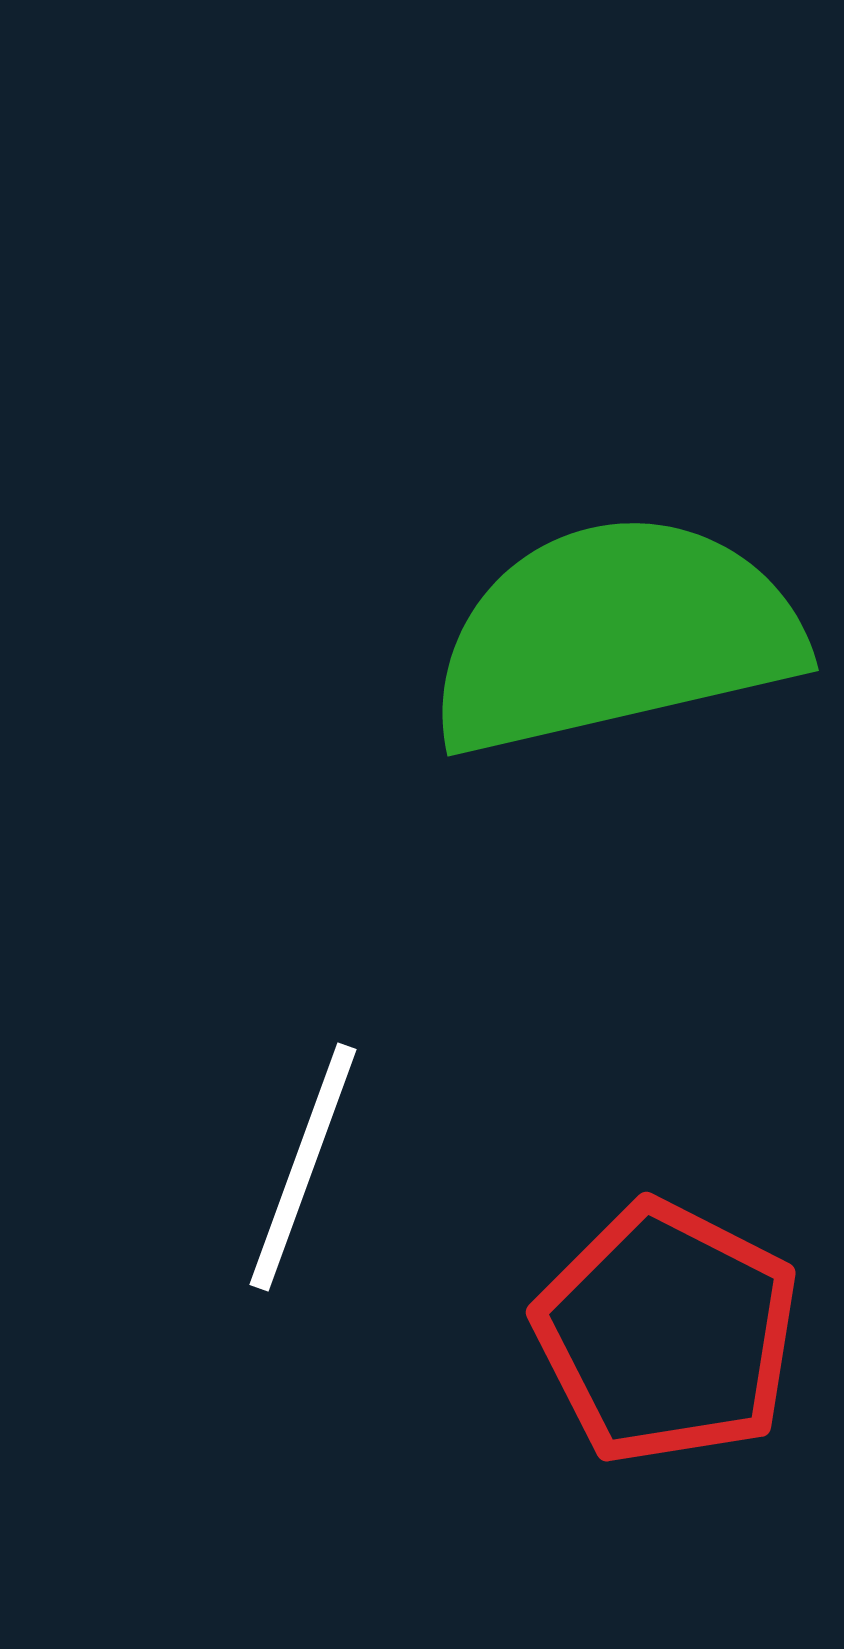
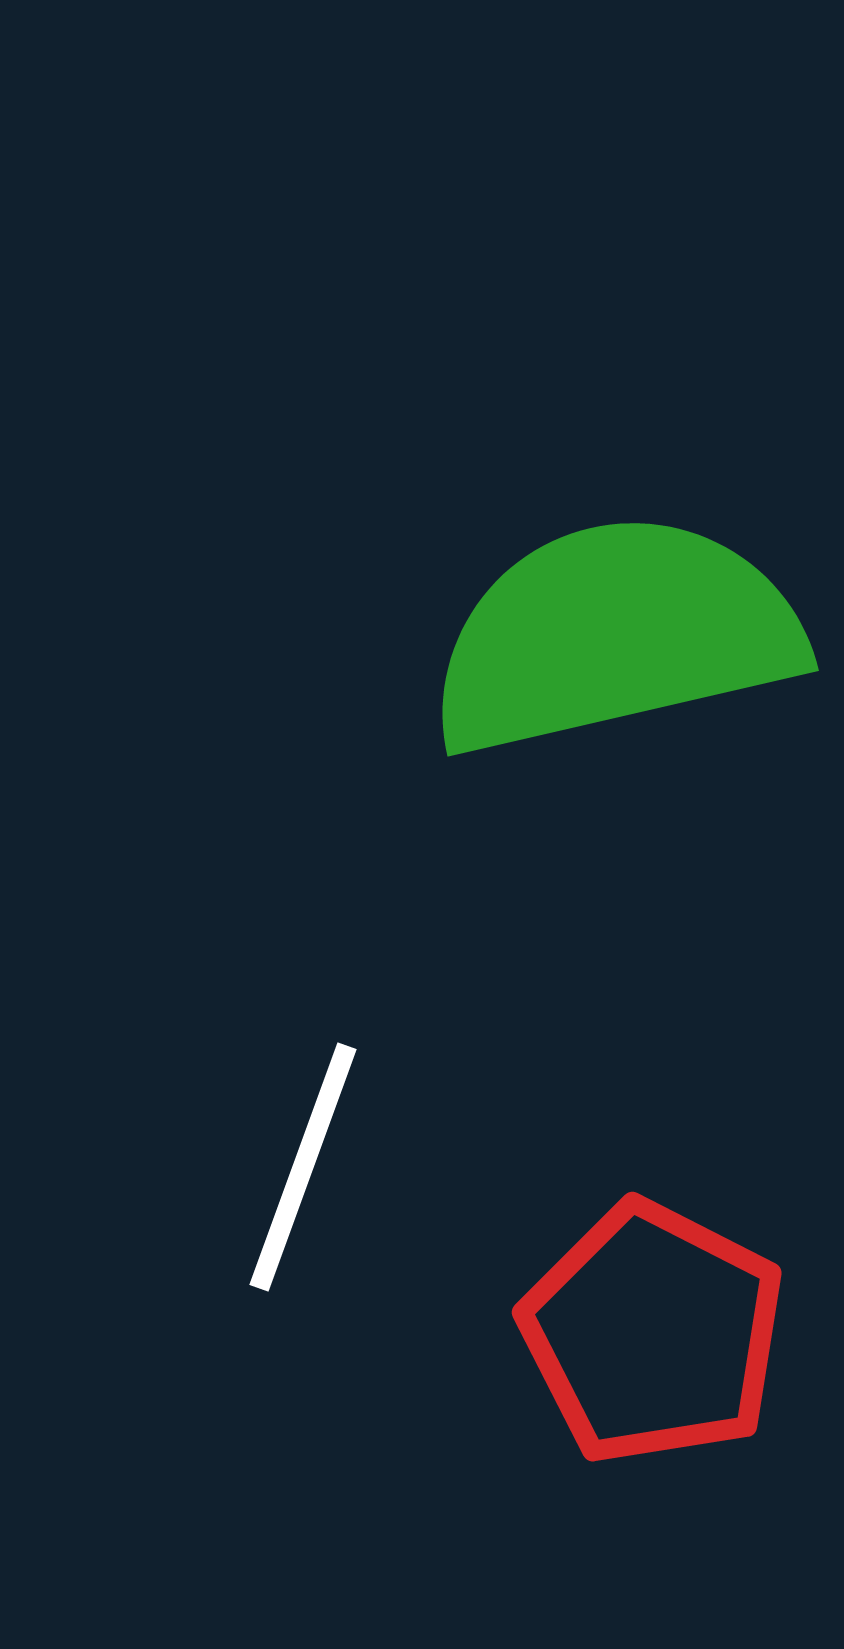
red pentagon: moved 14 px left
